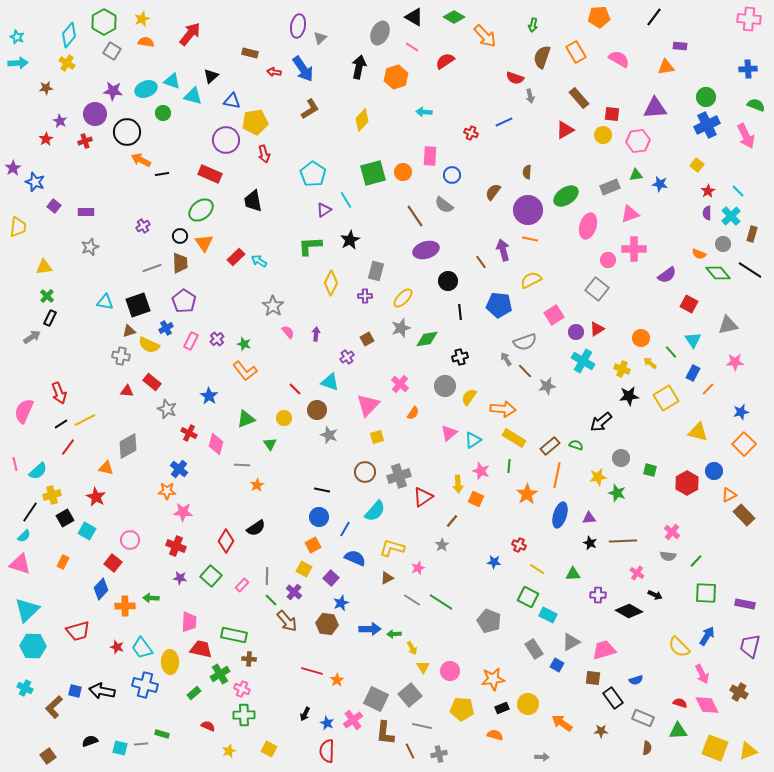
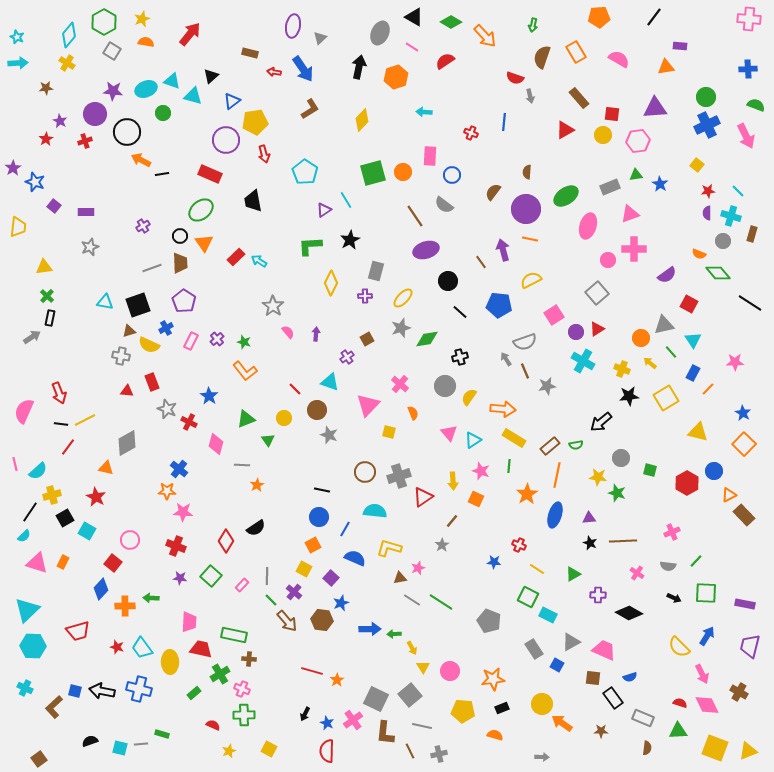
green diamond at (454, 17): moved 3 px left, 5 px down
purple ellipse at (298, 26): moved 5 px left
blue triangle at (232, 101): rotated 48 degrees counterclockwise
blue line at (504, 122): rotated 60 degrees counterclockwise
cyan pentagon at (313, 174): moved 8 px left, 2 px up
blue star at (660, 184): rotated 21 degrees clockwise
red star at (708, 191): rotated 24 degrees clockwise
purple circle at (528, 210): moved 2 px left, 1 px up
cyan cross at (731, 216): rotated 30 degrees counterclockwise
gray circle at (723, 244): moved 3 px up
black line at (750, 270): moved 33 px down
gray square at (597, 289): moved 4 px down; rotated 10 degrees clockwise
black line at (460, 312): rotated 42 degrees counterclockwise
black rectangle at (50, 318): rotated 14 degrees counterclockwise
gray triangle at (728, 325): moved 64 px left
green star at (244, 344): moved 2 px up
brown line at (525, 371): rotated 21 degrees clockwise
red rectangle at (152, 382): rotated 30 degrees clockwise
blue star at (741, 412): moved 2 px right, 1 px down; rotated 28 degrees counterclockwise
orange semicircle at (413, 413): rotated 56 degrees counterclockwise
black line at (61, 424): rotated 40 degrees clockwise
red cross at (189, 433): moved 11 px up
pink triangle at (449, 433): rotated 30 degrees counterclockwise
yellow square at (377, 437): moved 12 px right, 5 px up; rotated 32 degrees clockwise
green triangle at (270, 444): moved 2 px left, 4 px up
green semicircle at (576, 445): rotated 152 degrees clockwise
gray diamond at (128, 446): moved 1 px left, 3 px up
yellow star at (598, 477): rotated 18 degrees clockwise
yellow arrow at (458, 484): moved 5 px left, 3 px up
cyan semicircle at (375, 511): rotated 125 degrees counterclockwise
blue ellipse at (560, 515): moved 5 px left
pink cross at (672, 532): rotated 28 degrees clockwise
yellow L-shape at (392, 548): moved 3 px left
gray semicircle at (668, 556): moved 10 px down
pink triangle at (20, 564): moved 17 px right, 1 px up
green triangle at (573, 574): rotated 28 degrees counterclockwise
brown triangle at (387, 578): moved 13 px right; rotated 16 degrees clockwise
black arrow at (655, 595): moved 19 px right, 3 px down
black diamond at (629, 611): moved 2 px down
brown hexagon at (327, 624): moved 5 px left, 4 px up
pink trapezoid at (604, 650): rotated 40 degrees clockwise
blue semicircle at (636, 680): moved 6 px left, 3 px up
blue cross at (145, 685): moved 6 px left, 4 px down
yellow circle at (528, 704): moved 14 px right
yellow pentagon at (462, 709): moved 1 px right, 2 px down
red semicircle at (208, 726): moved 5 px right, 1 px up
brown square at (48, 756): moved 9 px left, 3 px down
